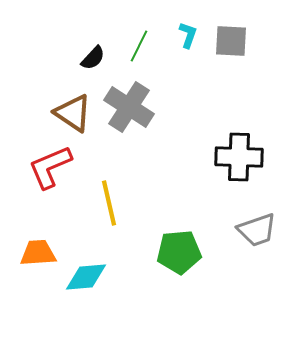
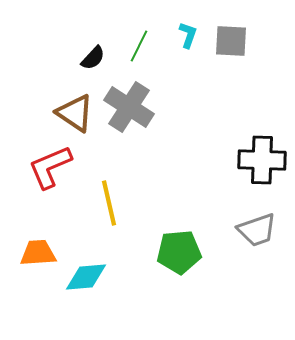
brown triangle: moved 2 px right
black cross: moved 23 px right, 3 px down
